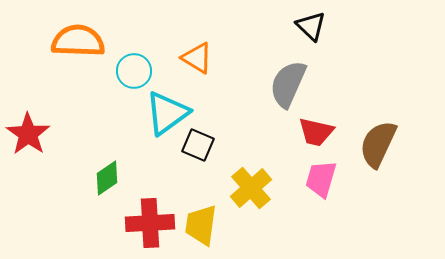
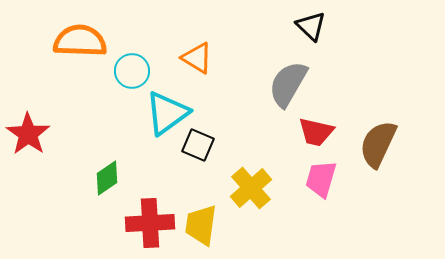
orange semicircle: moved 2 px right
cyan circle: moved 2 px left
gray semicircle: rotated 6 degrees clockwise
